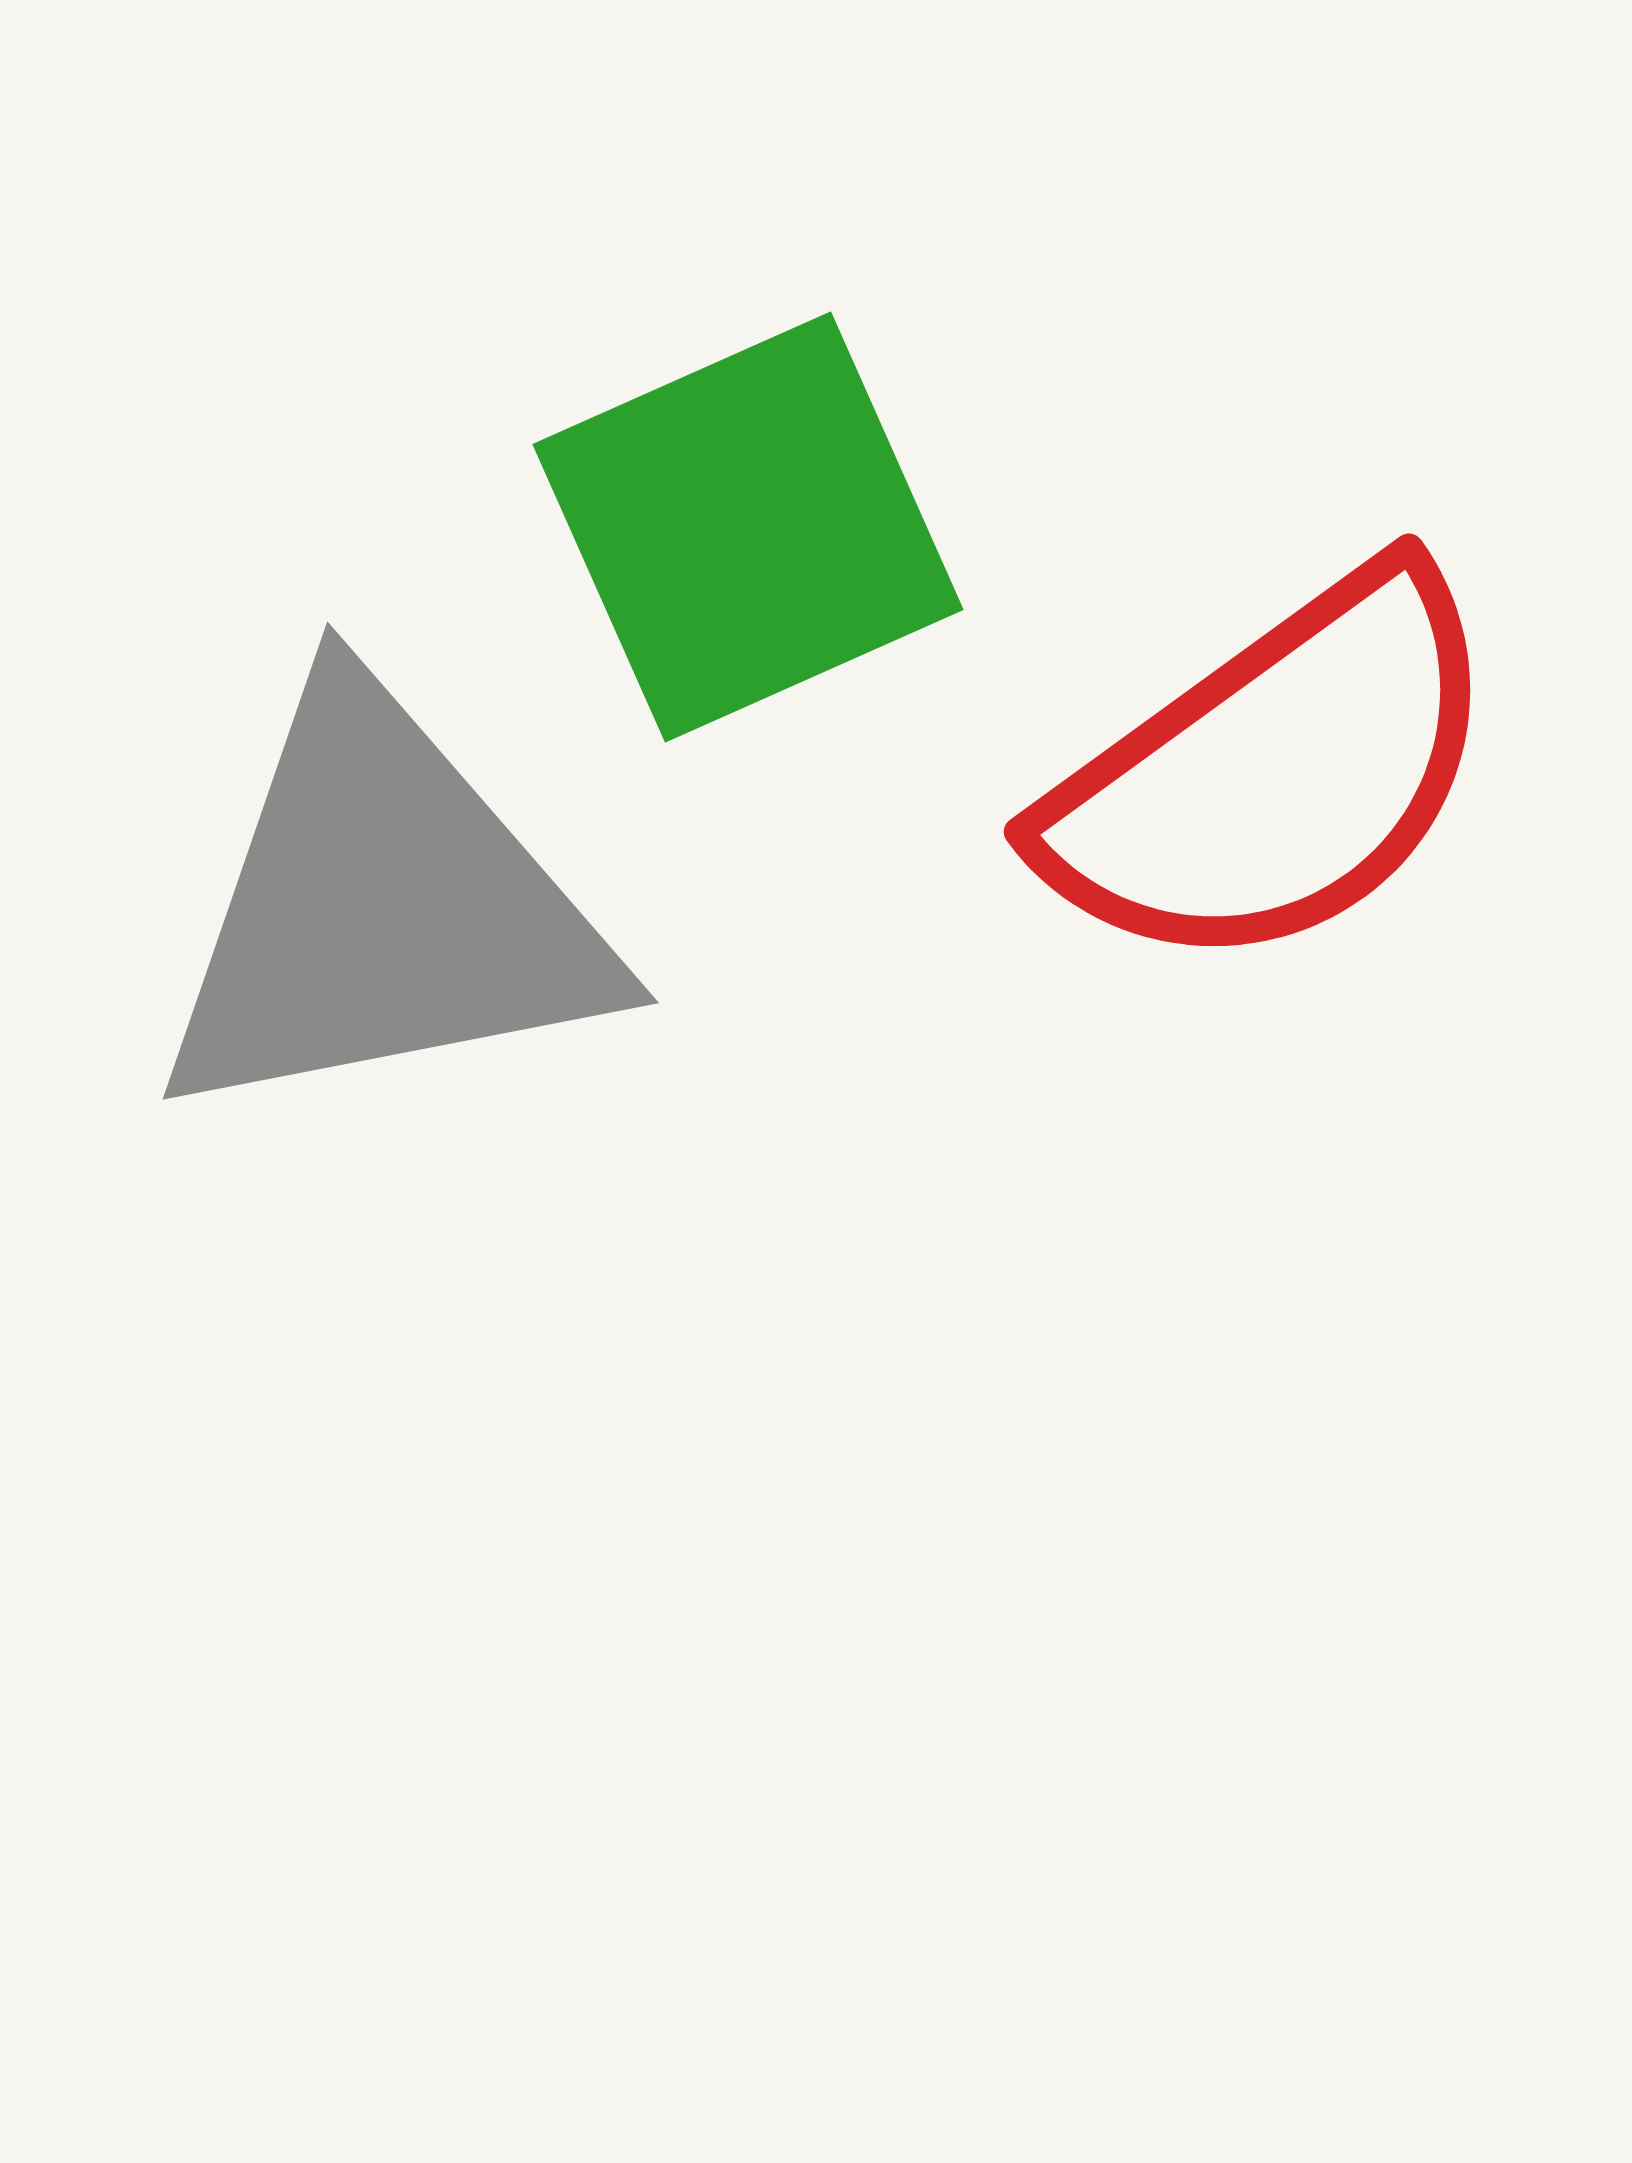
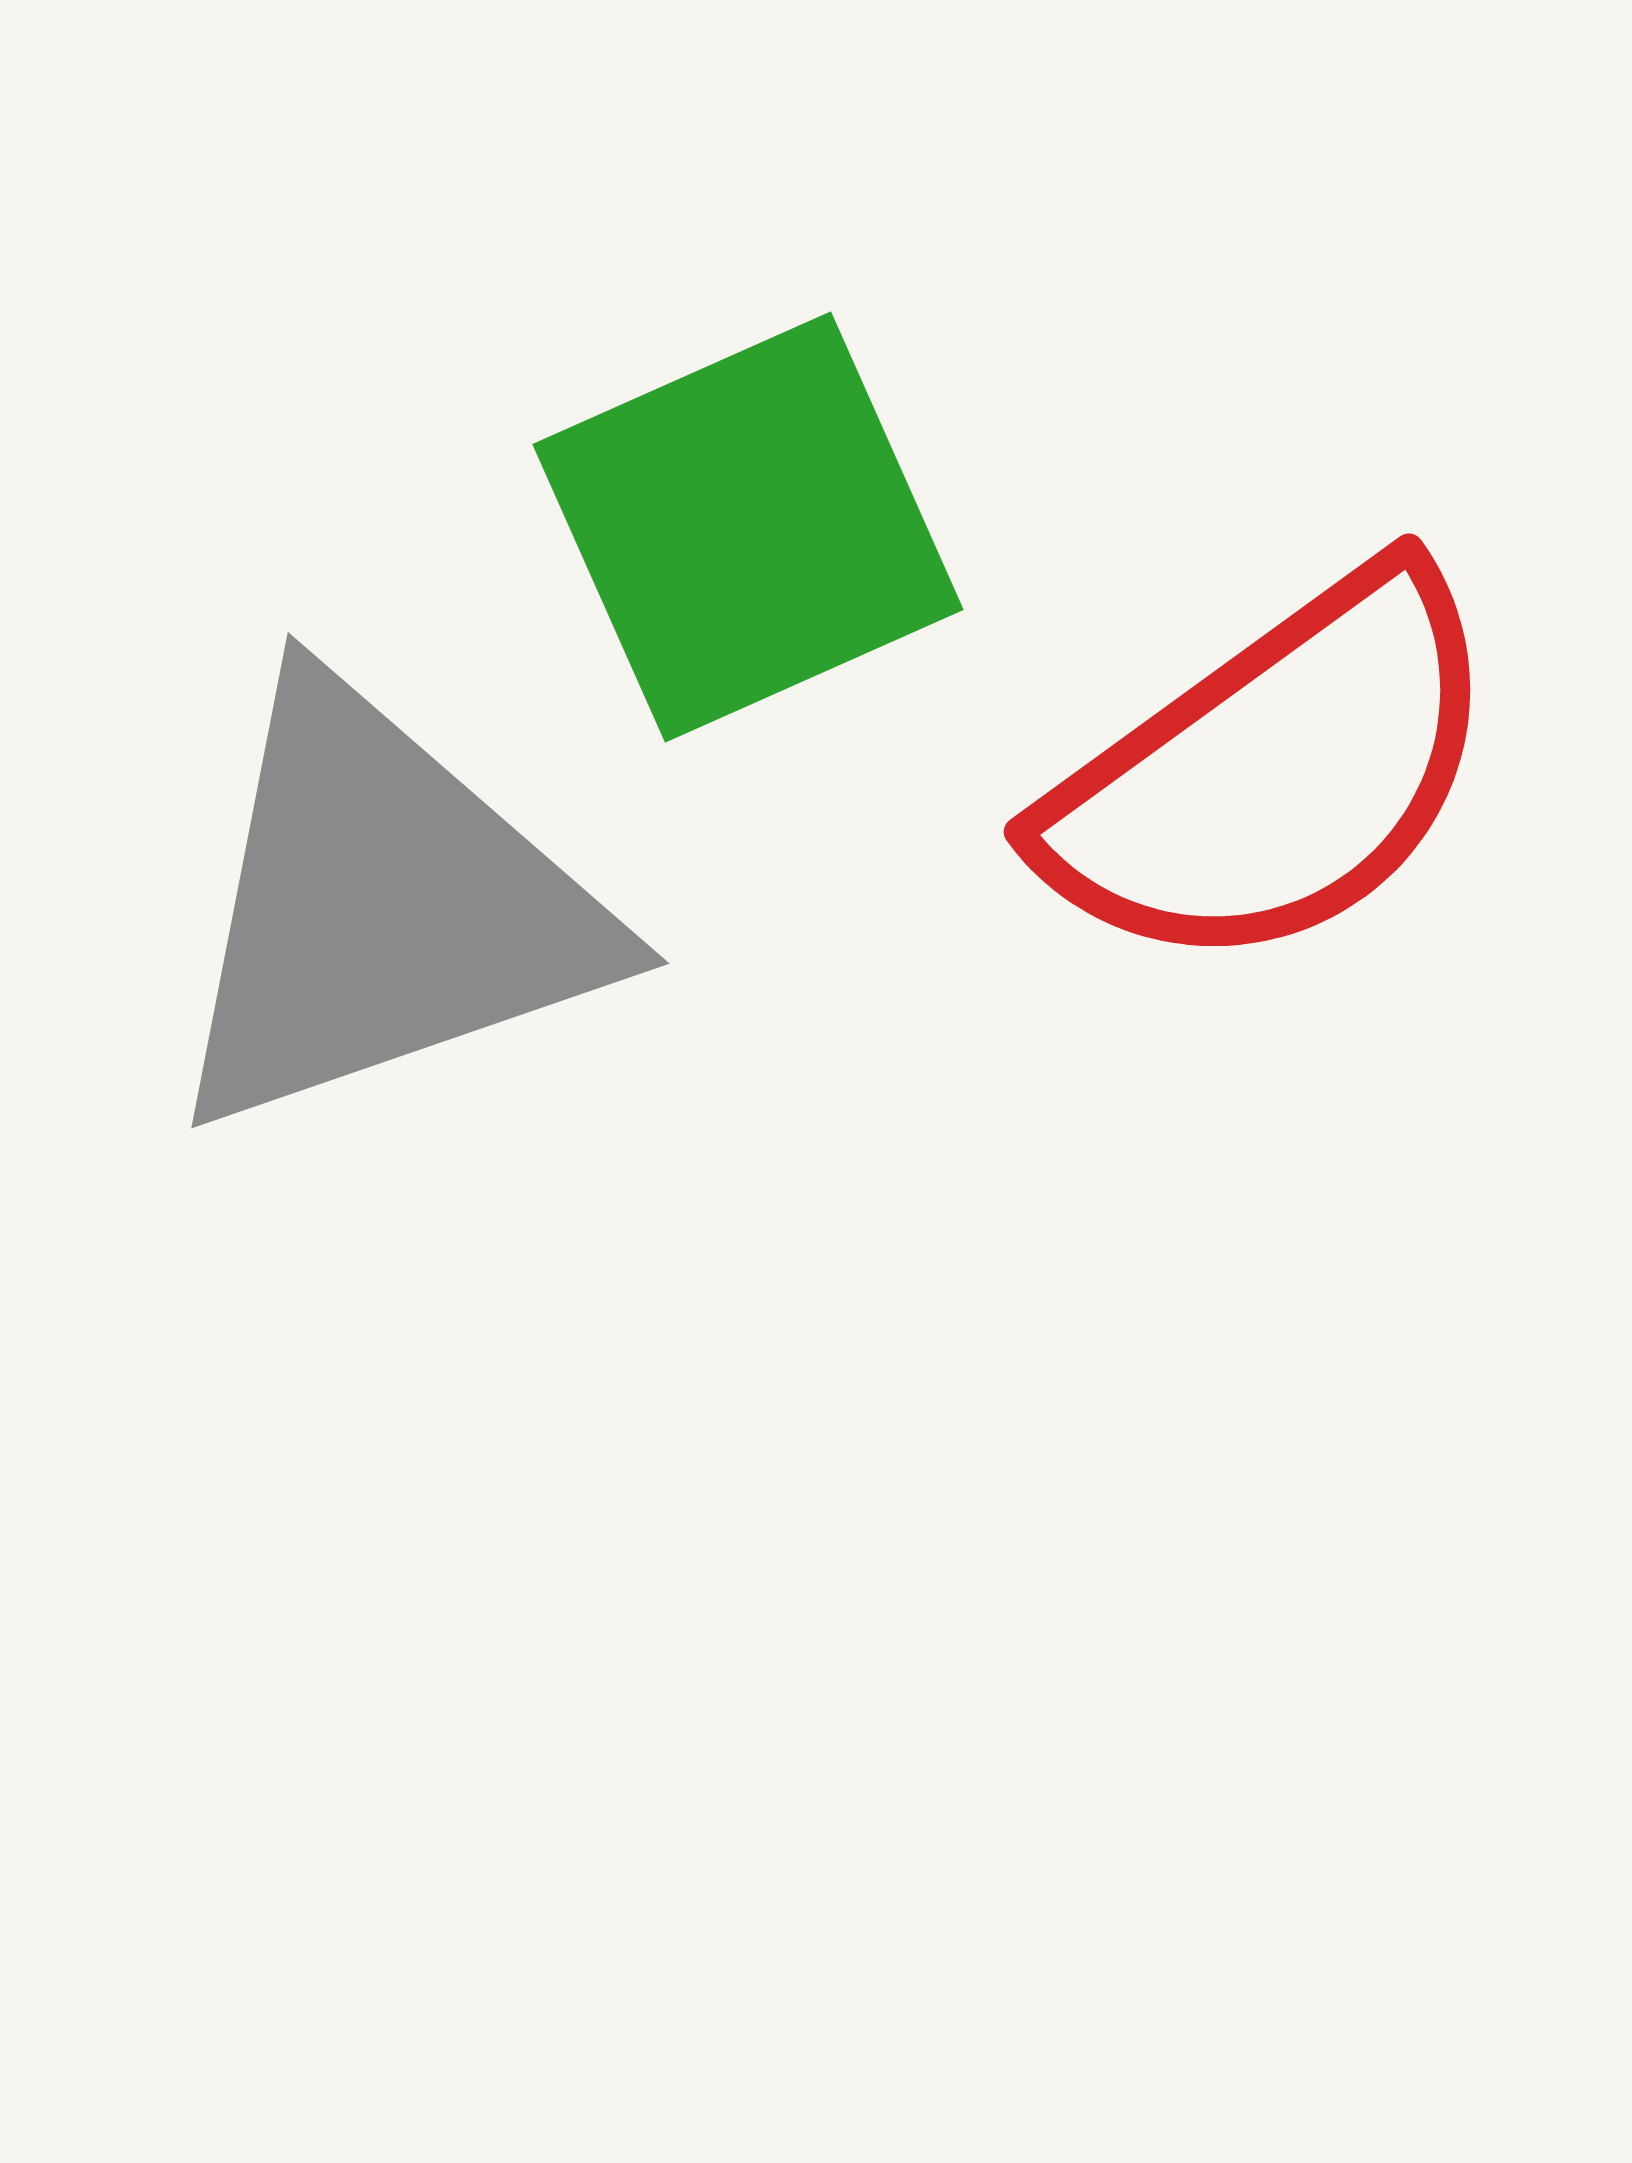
gray triangle: rotated 8 degrees counterclockwise
